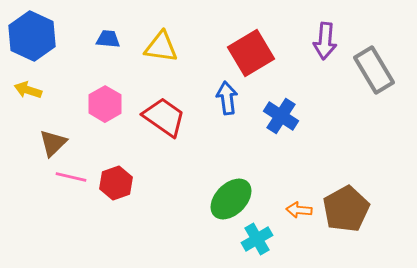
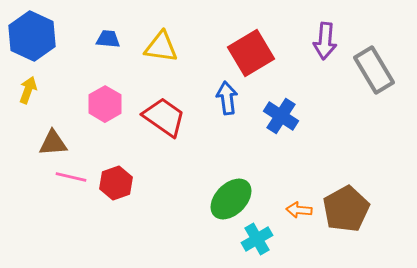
yellow arrow: rotated 92 degrees clockwise
brown triangle: rotated 40 degrees clockwise
